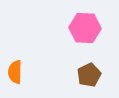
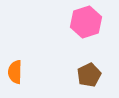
pink hexagon: moved 1 px right, 6 px up; rotated 20 degrees counterclockwise
